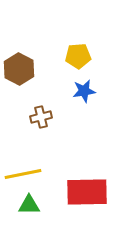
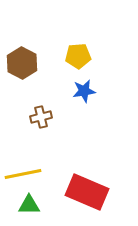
brown hexagon: moved 3 px right, 6 px up
red rectangle: rotated 24 degrees clockwise
